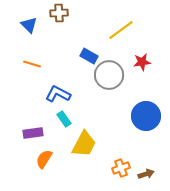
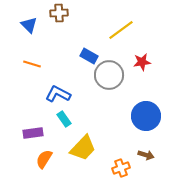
yellow trapezoid: moved 1 px left, 4 px down; rotated 16 degrees clockwise
brown arrow: moved 19 px up; rotated 35 degrees clockwise
